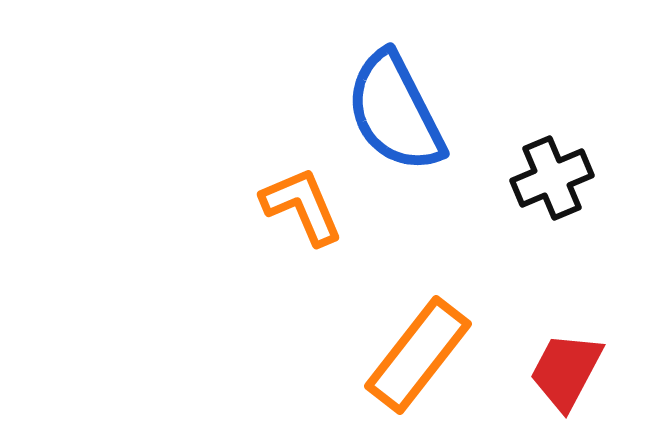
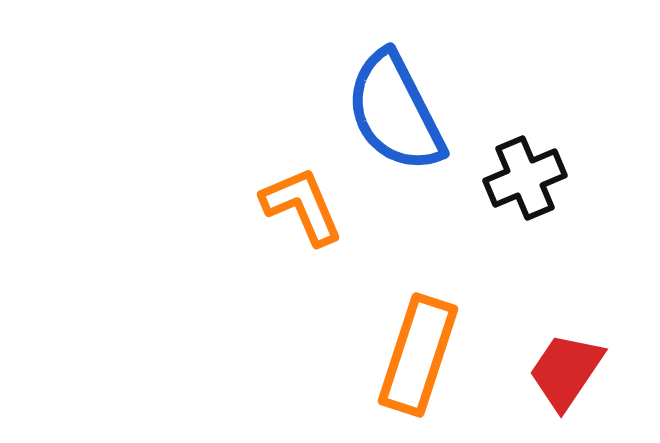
black cross: moved 27 px left
orange rectangle: rotated 20 degrees counterclockwise
red trapezoid: rotated 6 degrees clockwise
